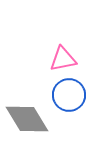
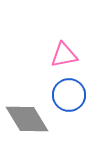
pink triangle: moved 1 px right, 4 px up
